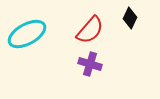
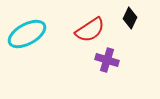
red semicircle: rotated 16 degrees clockwise
purple cross: moved 17 px right, 4 px up
